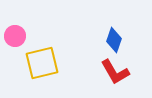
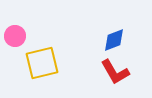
blue diamond: rotated 50 degrees clockwise
